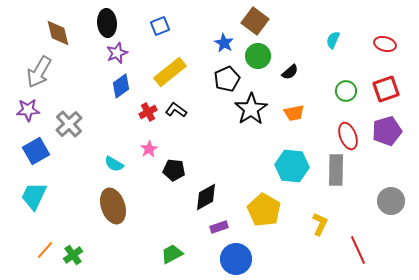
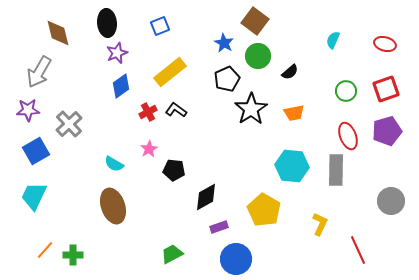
green cross at (73, 255): rotated 36 degrees clockwise
